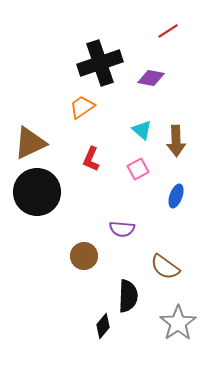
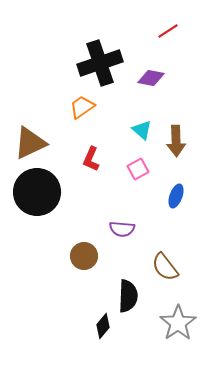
brown semicircle: rotated 16 degrees clockwise
